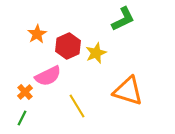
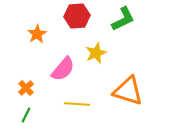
red hexagon: moved 9 px right, 30 px up; rotated 20 degrees clockwise
pink semicircle: moved 15 px right, 7 px up; rotated 24 degrees counterclockwise
orange cross: moved 1 px right, 4 px up
yellow line: moved 2 px up; rotated 55 degrees counterclockwise
green line: moved 4 px right, 3 px up
